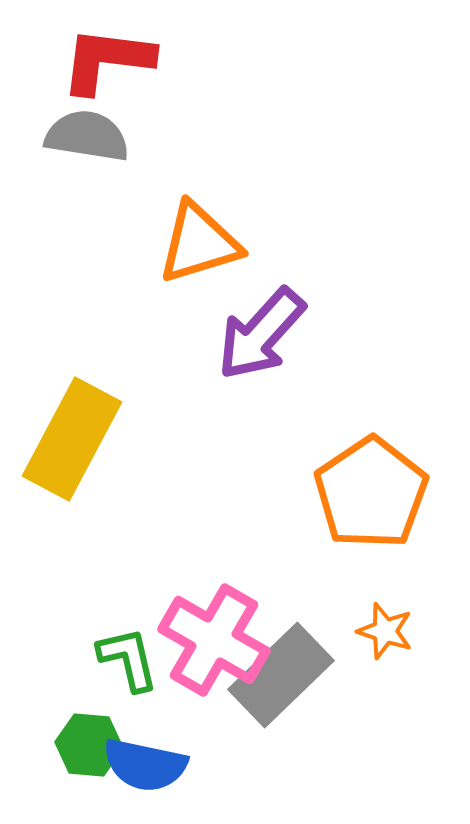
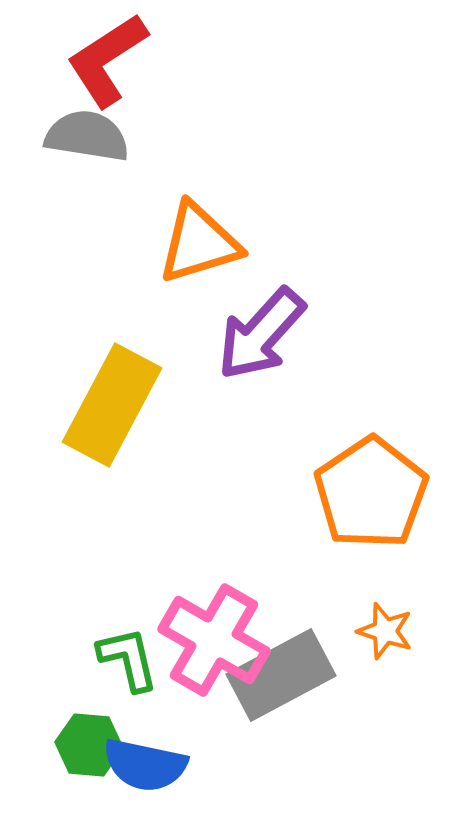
red L-shape: rotated 40 degrees counterclockwise
yellow rectangle: moved 40 px right, 34 px up
gray rectangle: rotated 16 degrees clockwise
